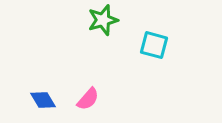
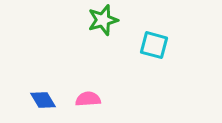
pink semicircle: rotated 135 degrees counterclockwise
